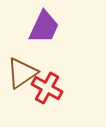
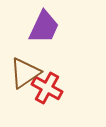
brown triangle: moved 3 px right
